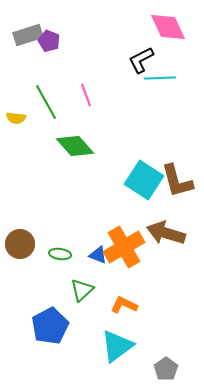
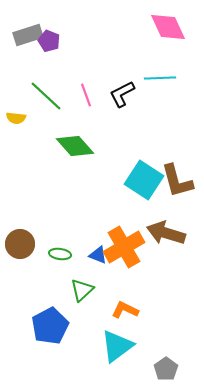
black L-shape: moved 19 px left, 34 px down
green line: moved 6 px up; rotated 18 degrees counterclockwise
orange L-shape: moved 1 px right, 5 px down
